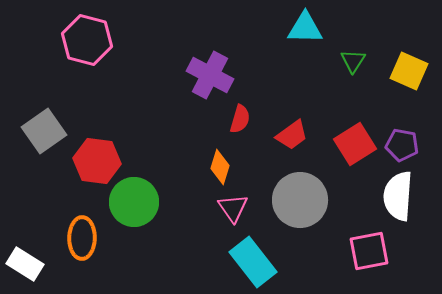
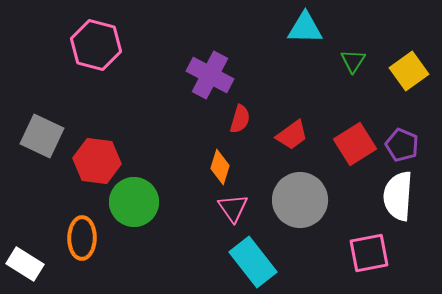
pink hexagon: moved 9 px right, 5 px down
yellow square: rotated 30 degrees clockwise
gray square: moved 2 px left, 5 px down; rotated 30 degrees counterclockwise
purple pentagon: rotated 12 degrees clockwise
pink square: moved 2 px down
